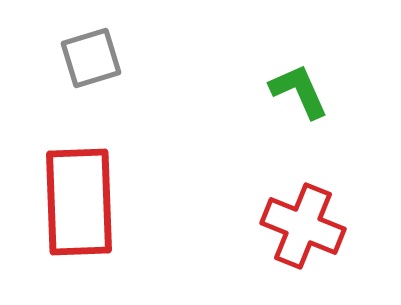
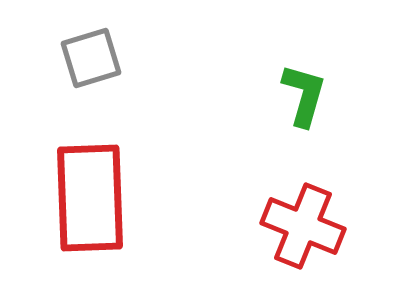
green L-shape: moved 5 px right, 4 px down; rotated 40 degrees clockwise
red rectangle: moved 11 px right, 4 px up
